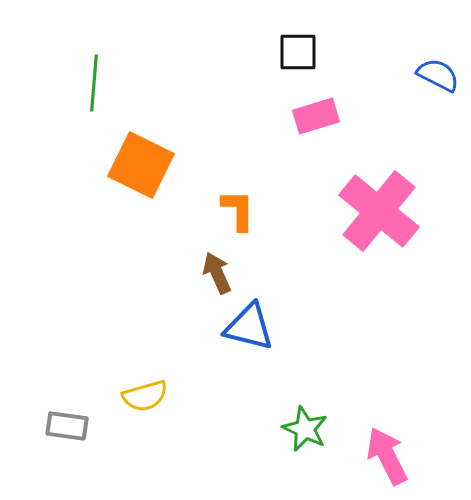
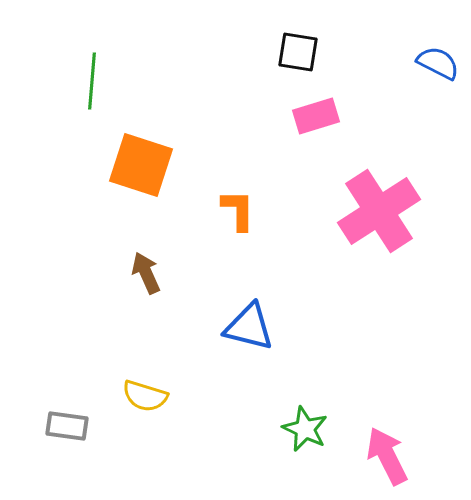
black square: rotated 9 degrees clockwise
blue semicircle: moved 12 px up
green line: moved 2 px left, 2 px up
orange square: rotated 8 degrees counterclockwise
pink cross: rotated 18 degrees clockwise
brown arrow: moved 71 px left
yellow semicircle: rotated 33 degrees clockwise
